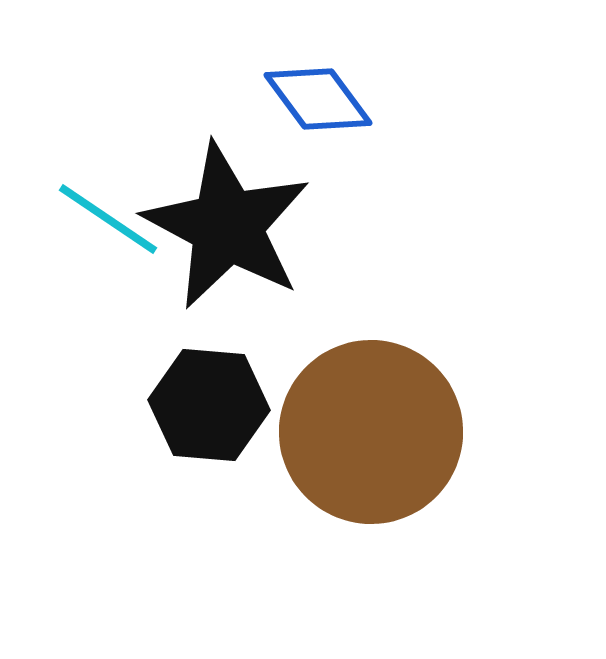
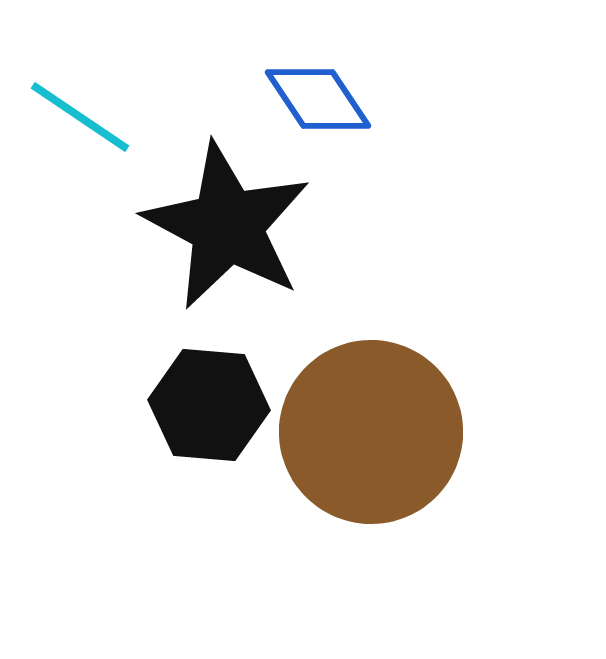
blue diamond: rotated 3 degrees clockwise
cyan line: moved 28 px left, 102 px up
